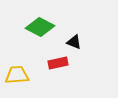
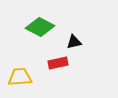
black triangle: rotated 35 degrees counterclockwise
yellow trapezoid: moved 3 px right, 2 px down
